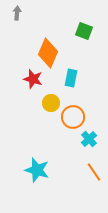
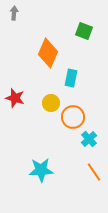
gray arrow: moved 3 px left
red star: moved 18 px left, 19 px down
cyan star: moved 4 px right; rotated 20 degrees counterclockwise
